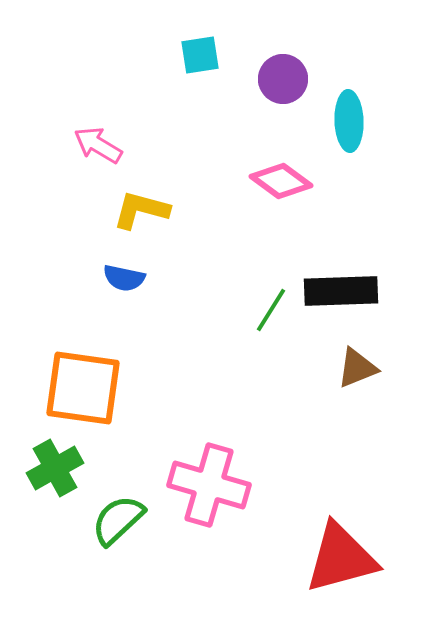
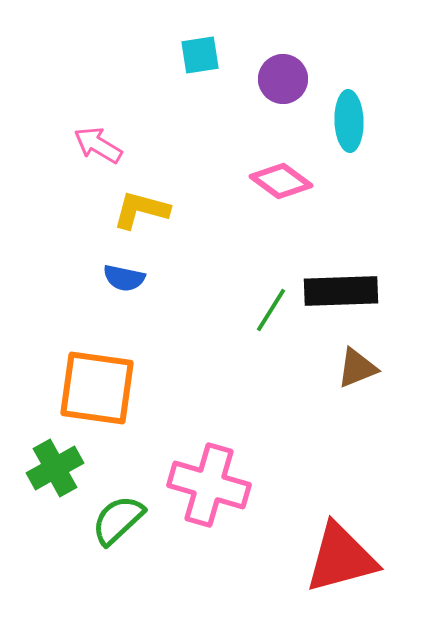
orange square: moved 14 px right
